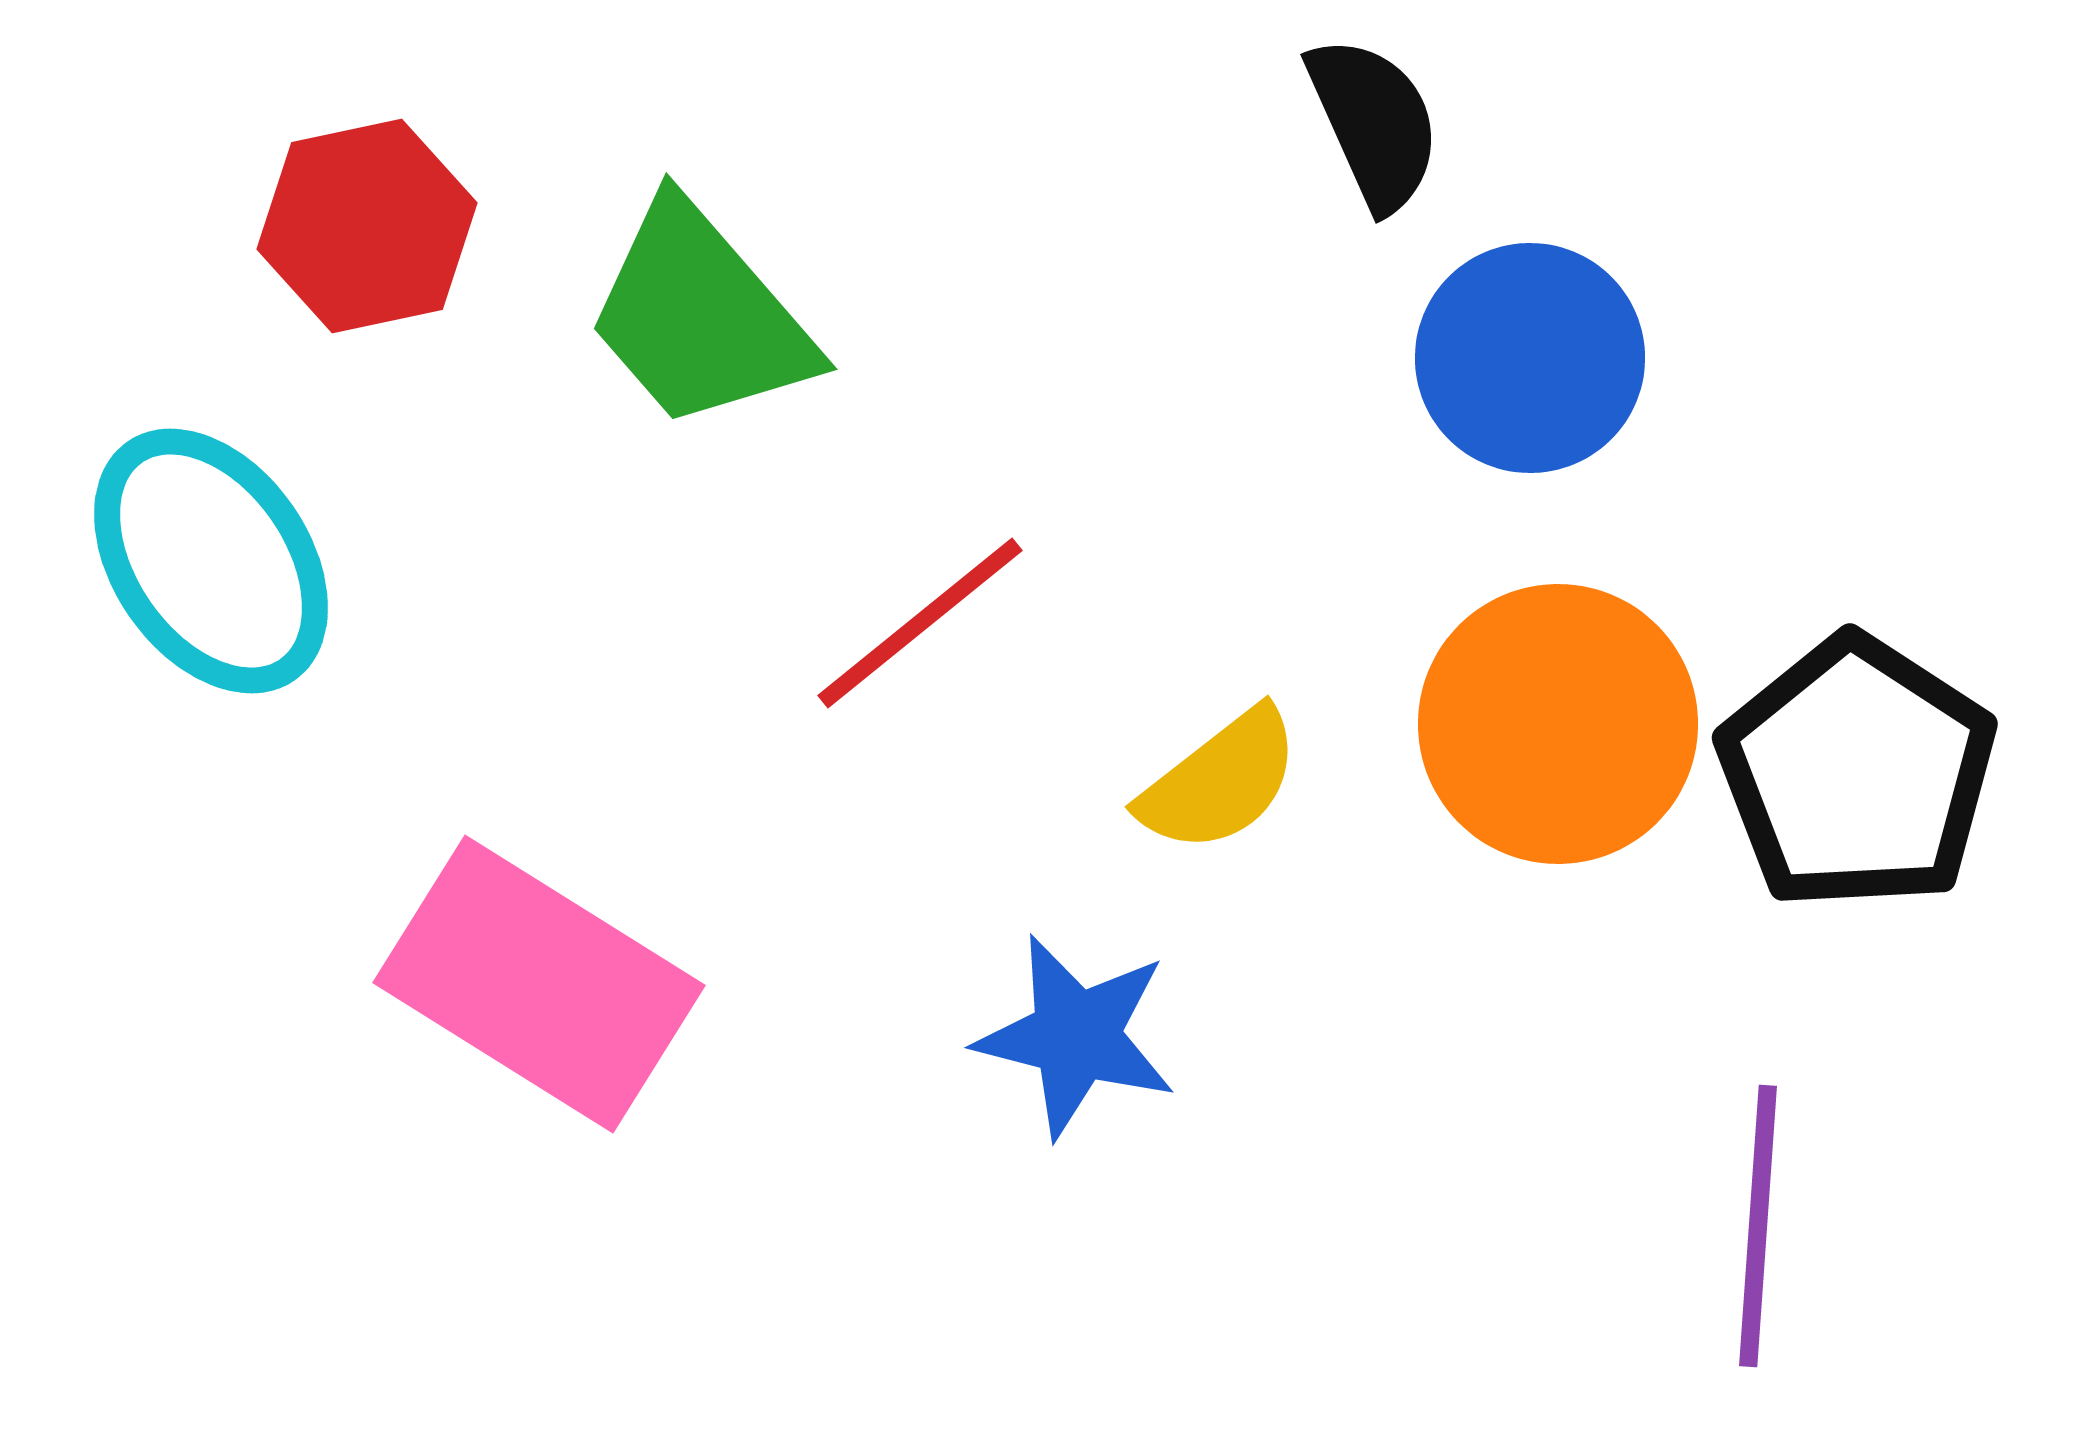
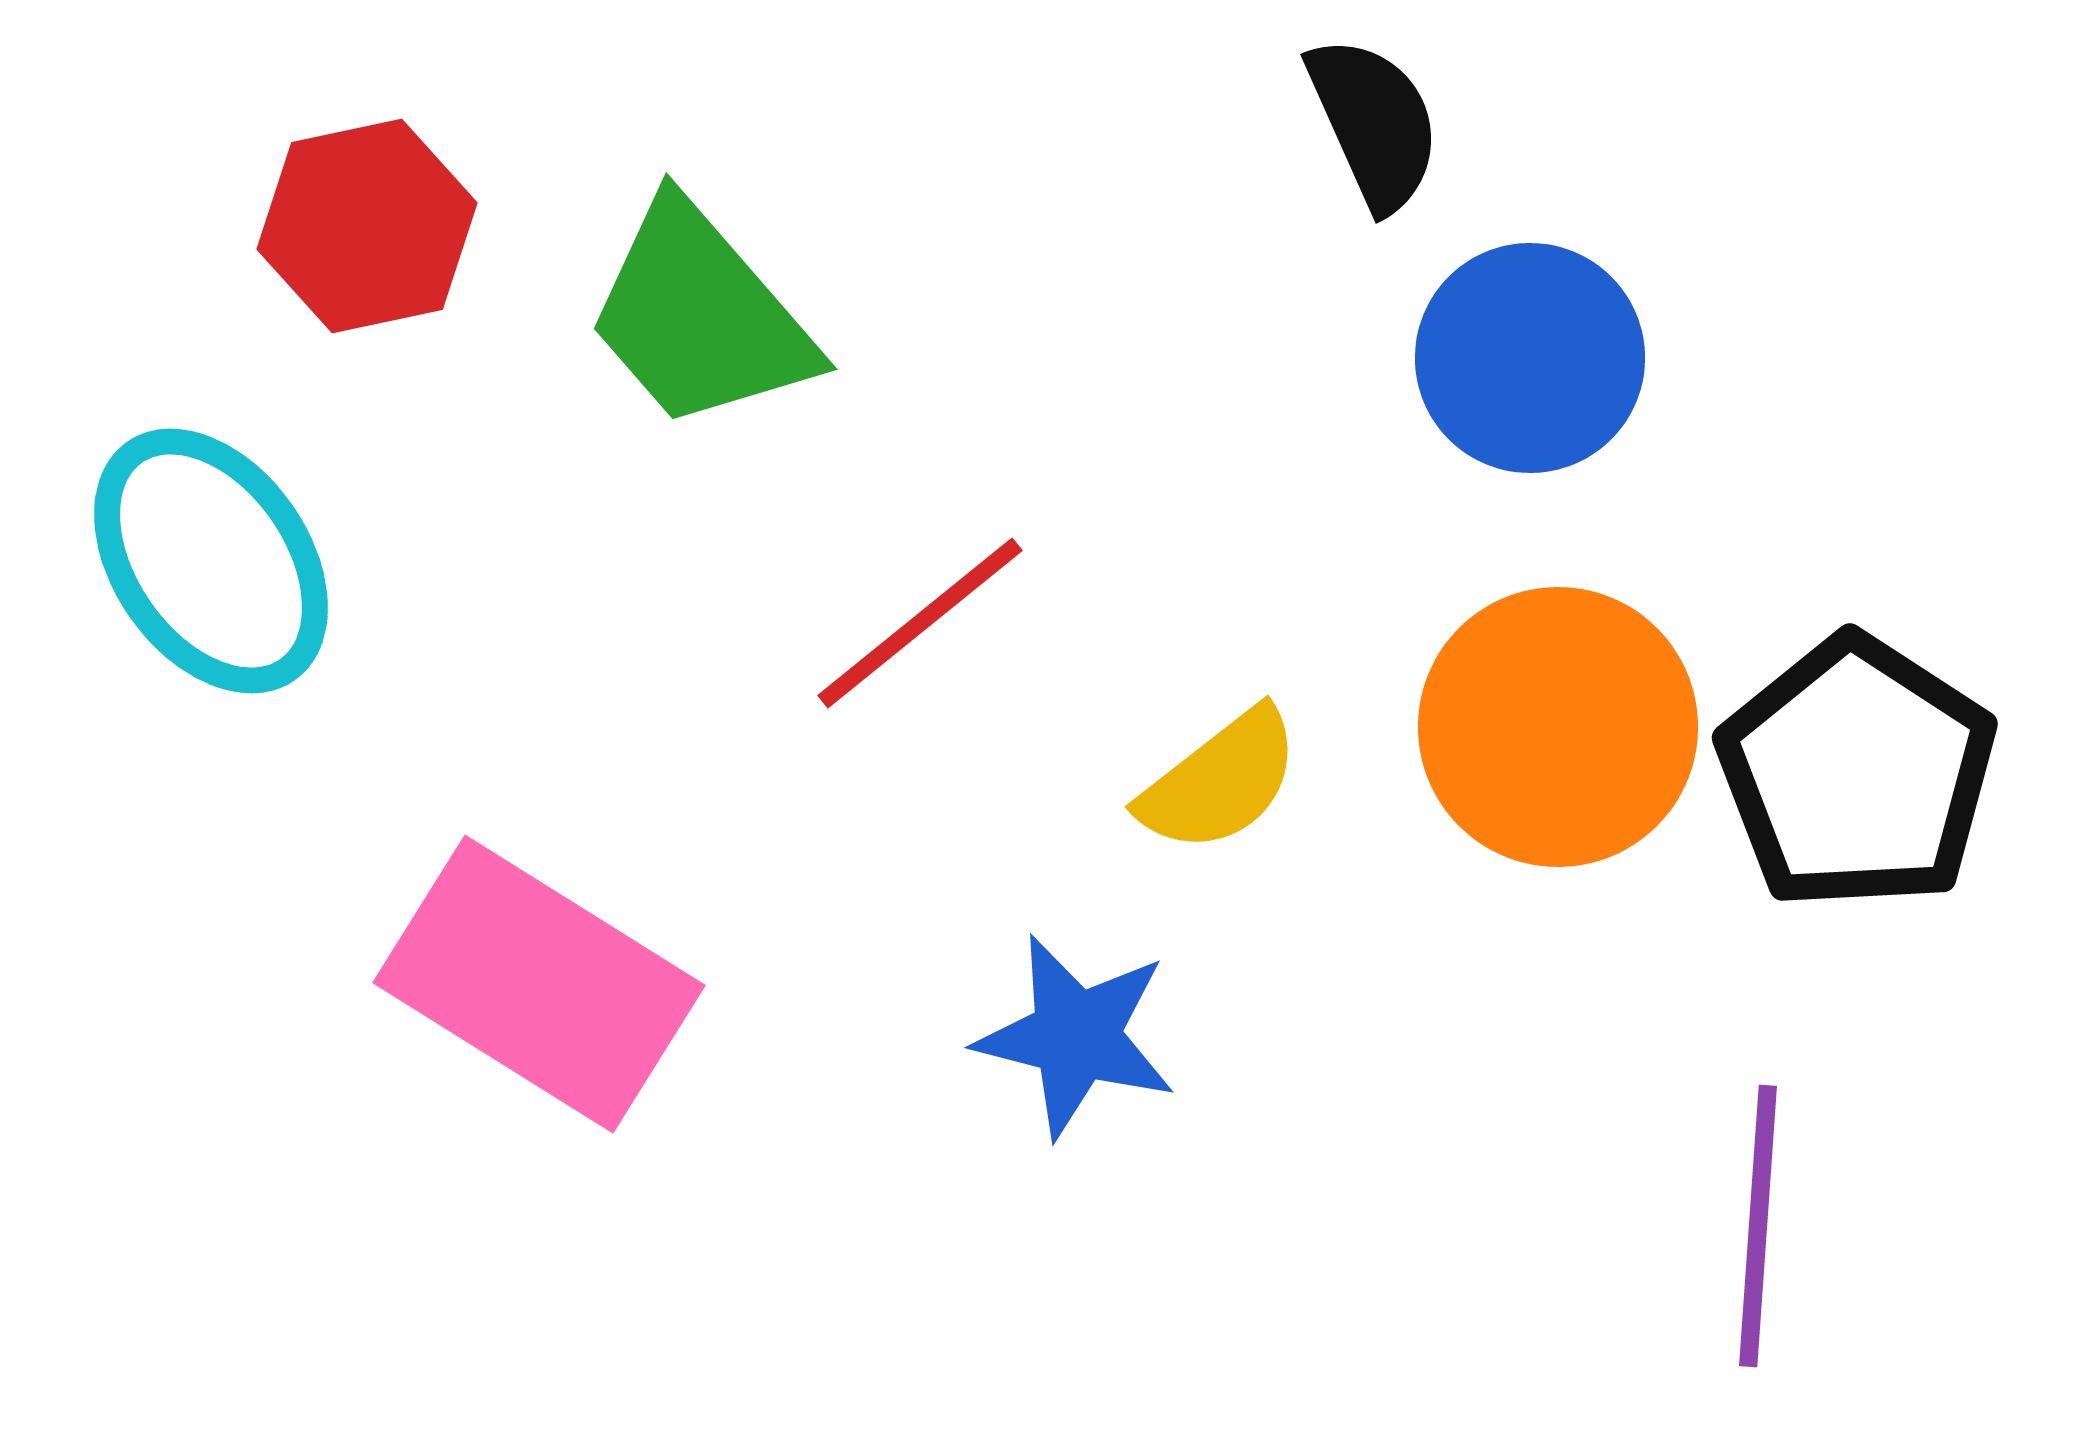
orange circle: moved 3 px down
